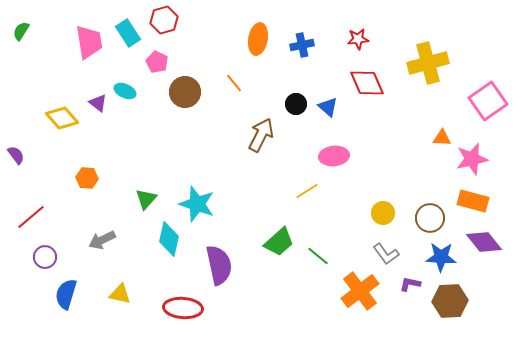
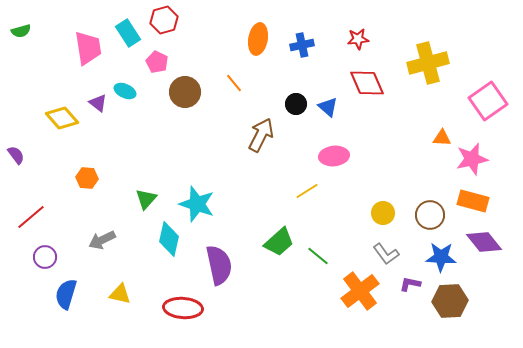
green semicircle at (21, 31): rotated 138 degrees counterclockwise
pink trapezoid at (89, 42): moved 1 px left, 6 px down
brown circle at (430, 218): moved 3 px up
